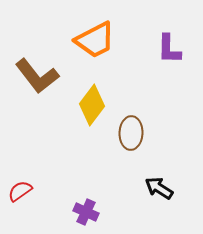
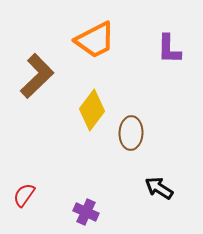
brown L-shape: rotated 96 degrees counterclockwise
yellow diamond: moved 5 px down
red semicircle: moved 4 px right, 4 px down; rotated 20 degrees counterclockwise
